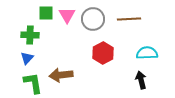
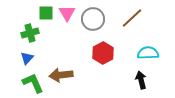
pink triangle: moved 2 px up
brown line: moved 3 px right, 1 px up; rotated 40 degrees counterclockwise
green cross: moved 2 px up; rotated 18 degrees counterclockwise
cyan semicircle: moved 1 px right
green L-shape: rotated 15 degrees counterclockwise
